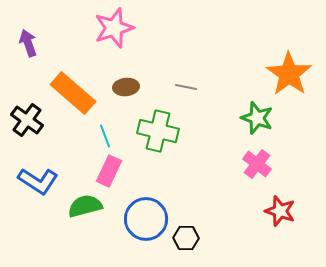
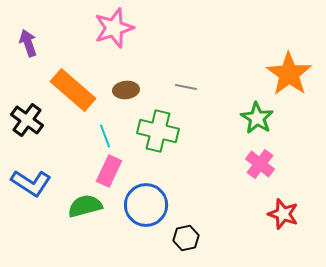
brown ellipse: moved 3 px down
orange rectangle: moved 3 px up
green star: rotated 12 degrees clockwise
pink cross: moved 3 px right
blue L-shape: moved 7 px left, 2 px down
red star: moved 3 px right, 3 px down
blue circle: moved 14 px up
black hexagon: rotated 15 degrees counterclockwise
